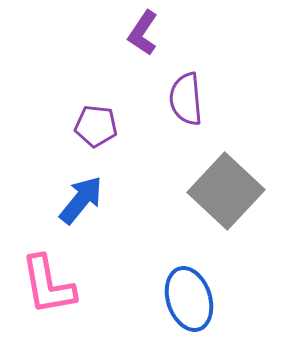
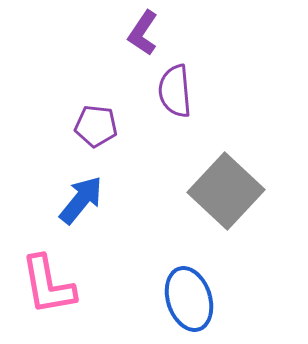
purple semicircle: moved 11 px left, 8 px up
